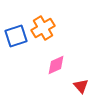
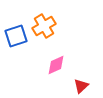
orange cross: moved 1 px right, 2 px up
red triangle: rotated 28 degrees clockwise
